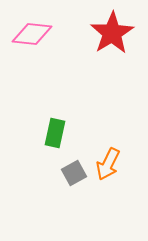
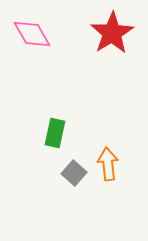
pink diamond: rotated 54 degrees clockwise
orange arrow: rotated 148 degrees clockwise
gray square: rotated 20 degrees counterclockwise
